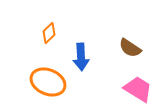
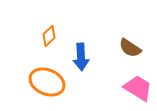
orange diamond: moved 3 px down
orange ellipse: moved 1 px left
pink trapezoid: moved 1 px up
